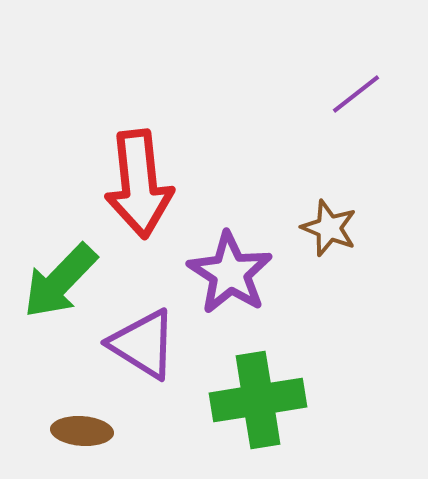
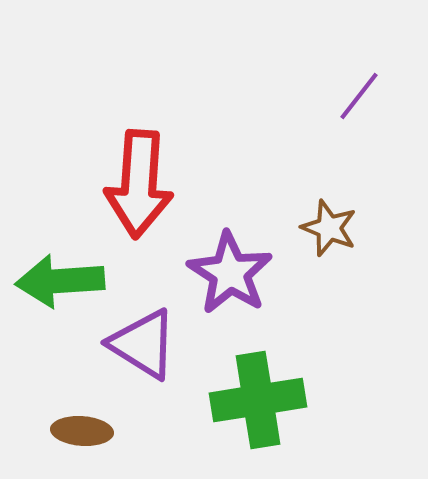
purple line: moved 3 px right, 2 px down; rotated 14 degrees counterclockwise
red arrow: rotated 10 degrees clockwise
green arrow: rotated 42 degrees clockwise
